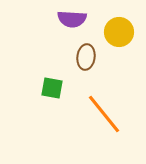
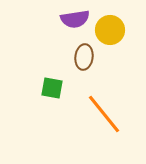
purple semicircle: moved 3 px right; rotated 12 degrees counterclockwise
yellow circle: moved 9 px left, 2 px up
brown ellipse: moved 2 px left
